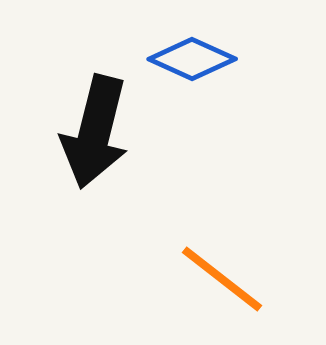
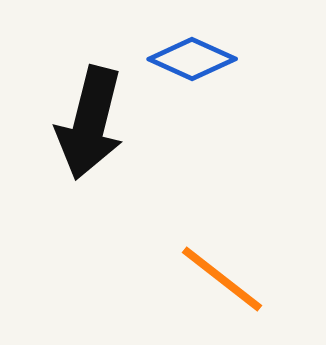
black arrow: moved 5 px left, 9 px up
